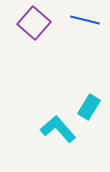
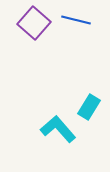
blue line: moved 9 px left
